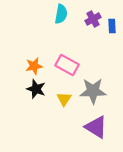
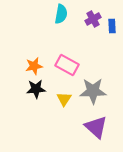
black star: rotated 24 degrees counterclockwise
purple triangle: rotated 10 degrees clockwise
